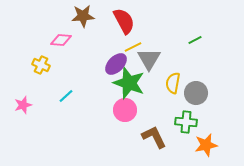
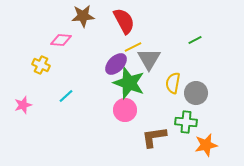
brown L-shape: rotated 72 degrees counterclockwise
